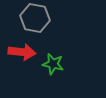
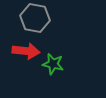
red arrow: moved 4 px right, 1 px up
